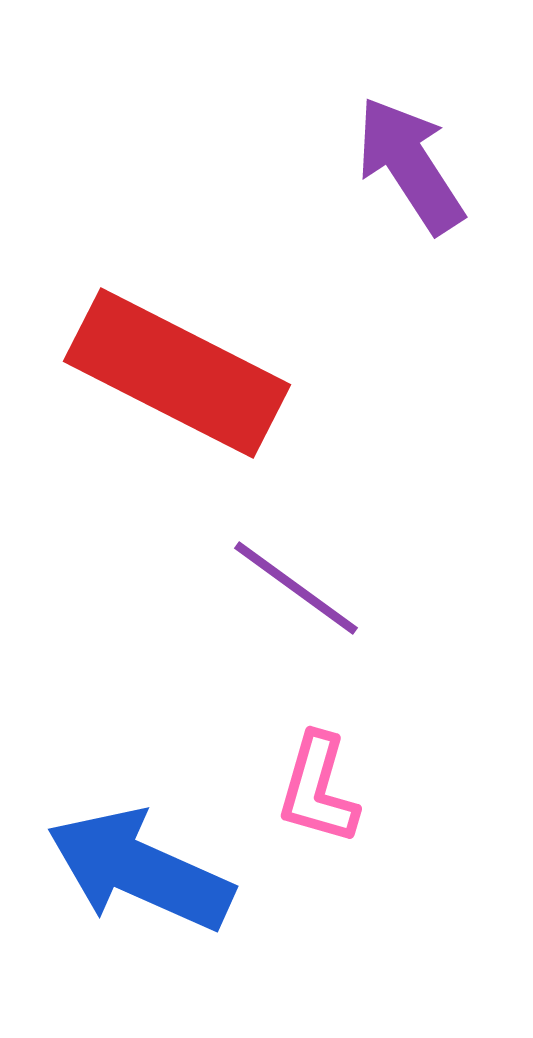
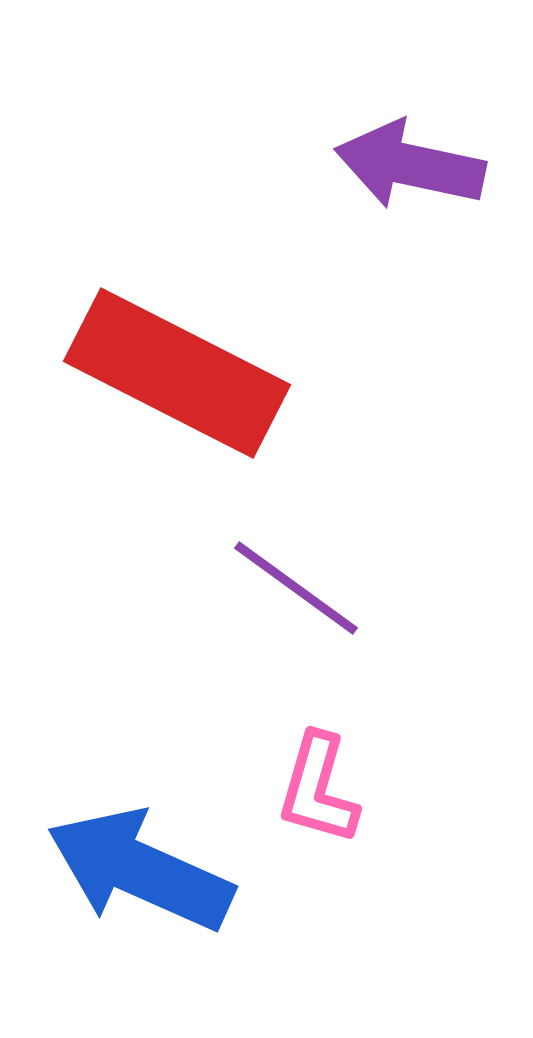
purple arrow: rotated 45 degrees counterclockwise
